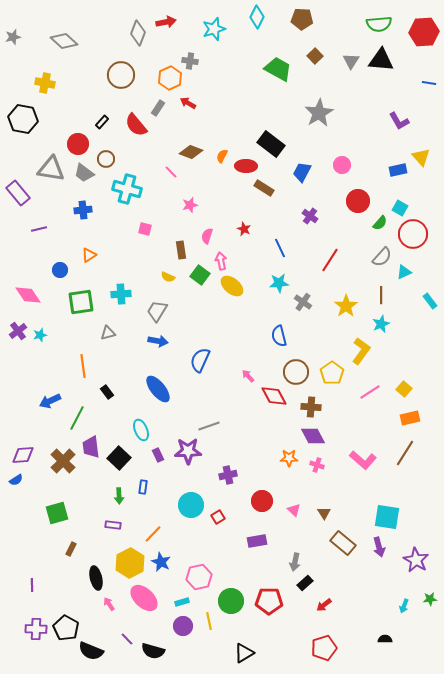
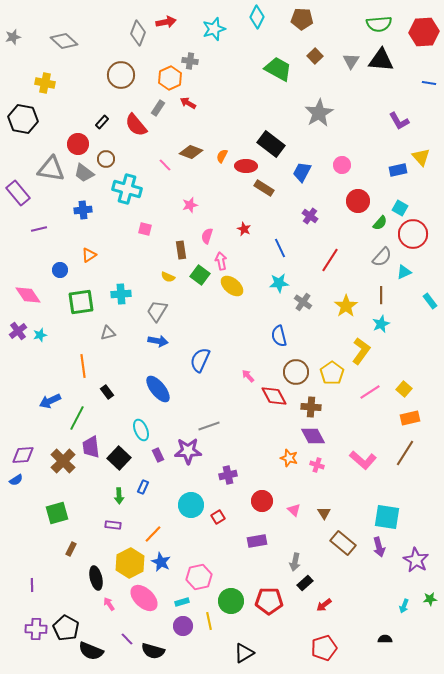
pink line at (171, 172): moved 6 px left, 7 px up
orange star at (289, 458): rotated 18 degrees clockwise
blue rectangle at (143, 487): rotated 16 degrees clockwise
